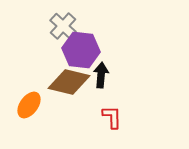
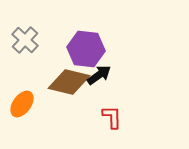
gray cross: moved 38 px left, 14 px down
purple hexagon: moved 5 px right, 1 px up
black arrow: moved 2 px left; rotated 50 degrees clockwise
orange ellipse: moved 7 px left, 1 px up
